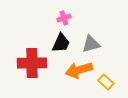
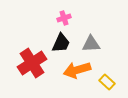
gray triangle: rotated 12 degrees clockwise
red cross: rotated 32 degrees counterclockwise
orange arrow: moved 2 px left
yellow rectangle: moved 1 px right
